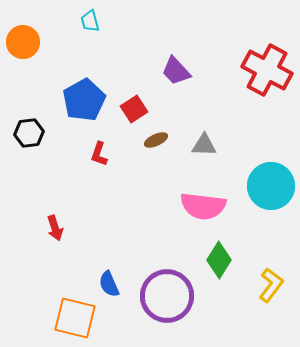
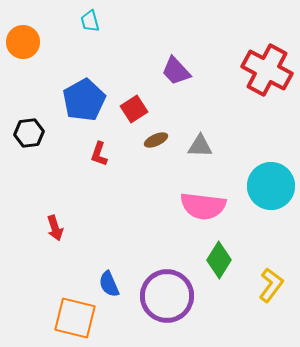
gray triangle: moved 4 px left, 1 px down
